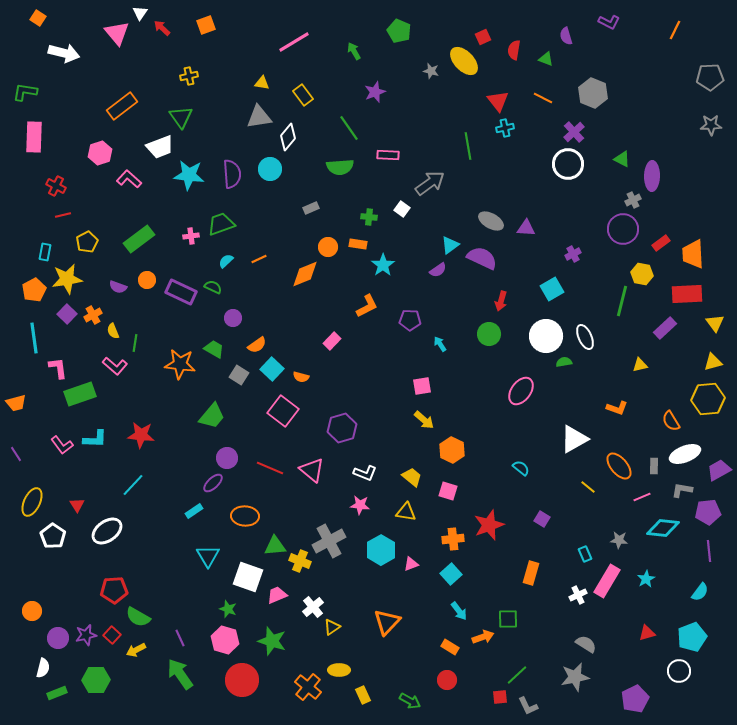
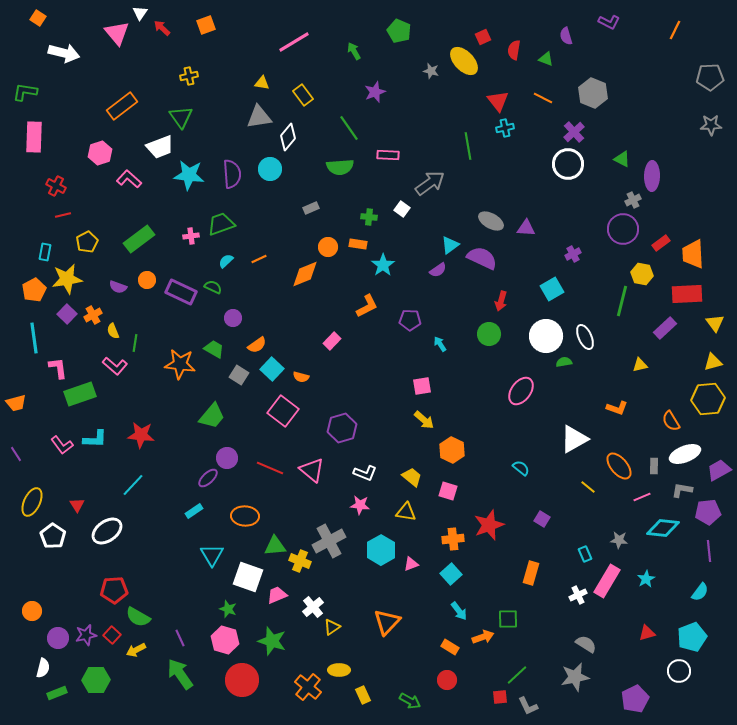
purple ellipse at (213, 483): moved 5 px left, 5 px up
cyan triangle at (208, 556): moved 4 px right, 1 px up
